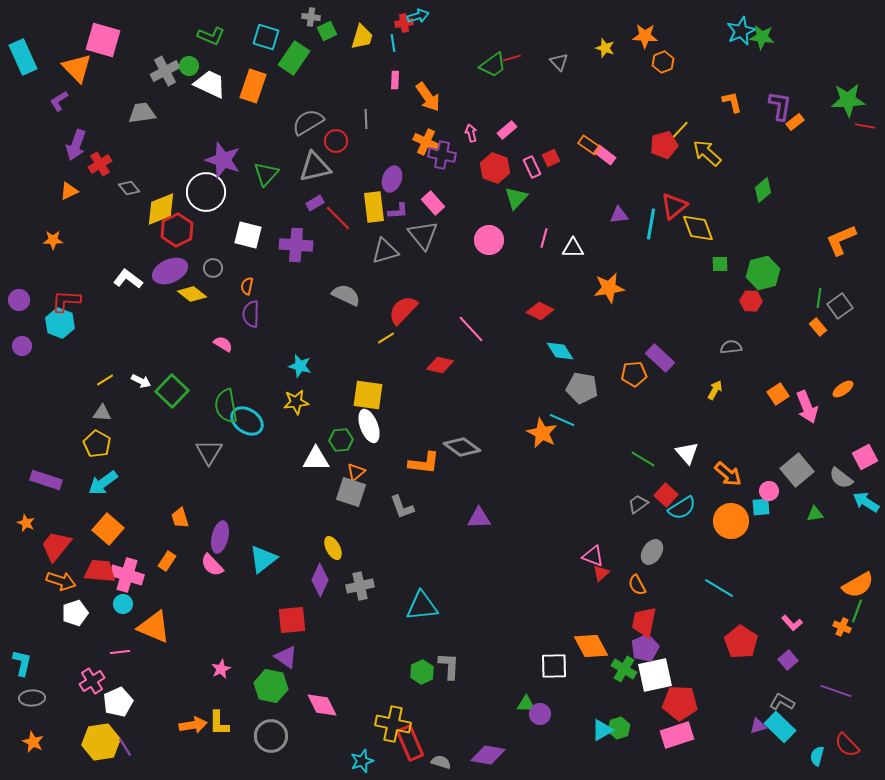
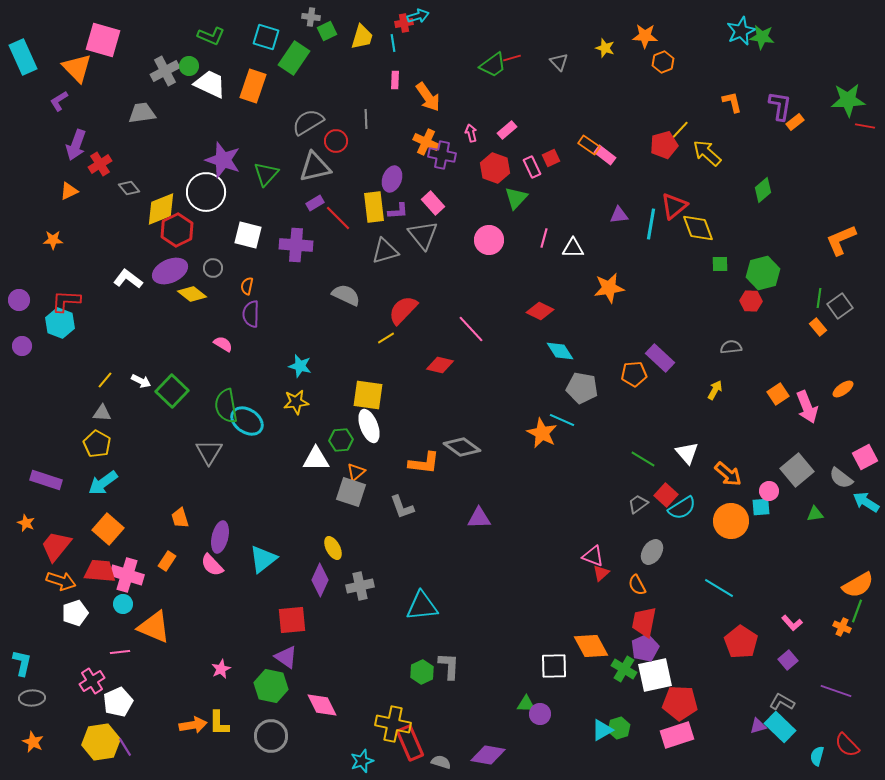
yellow line at (105, 380): rotated 18 degrees counterclockwise
